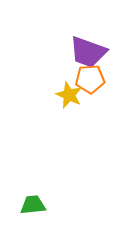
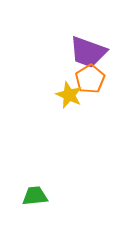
orange pentagon: rotated 28 degrees counterclockwise
green trapezoid: moved 2 px right, 9 px up
